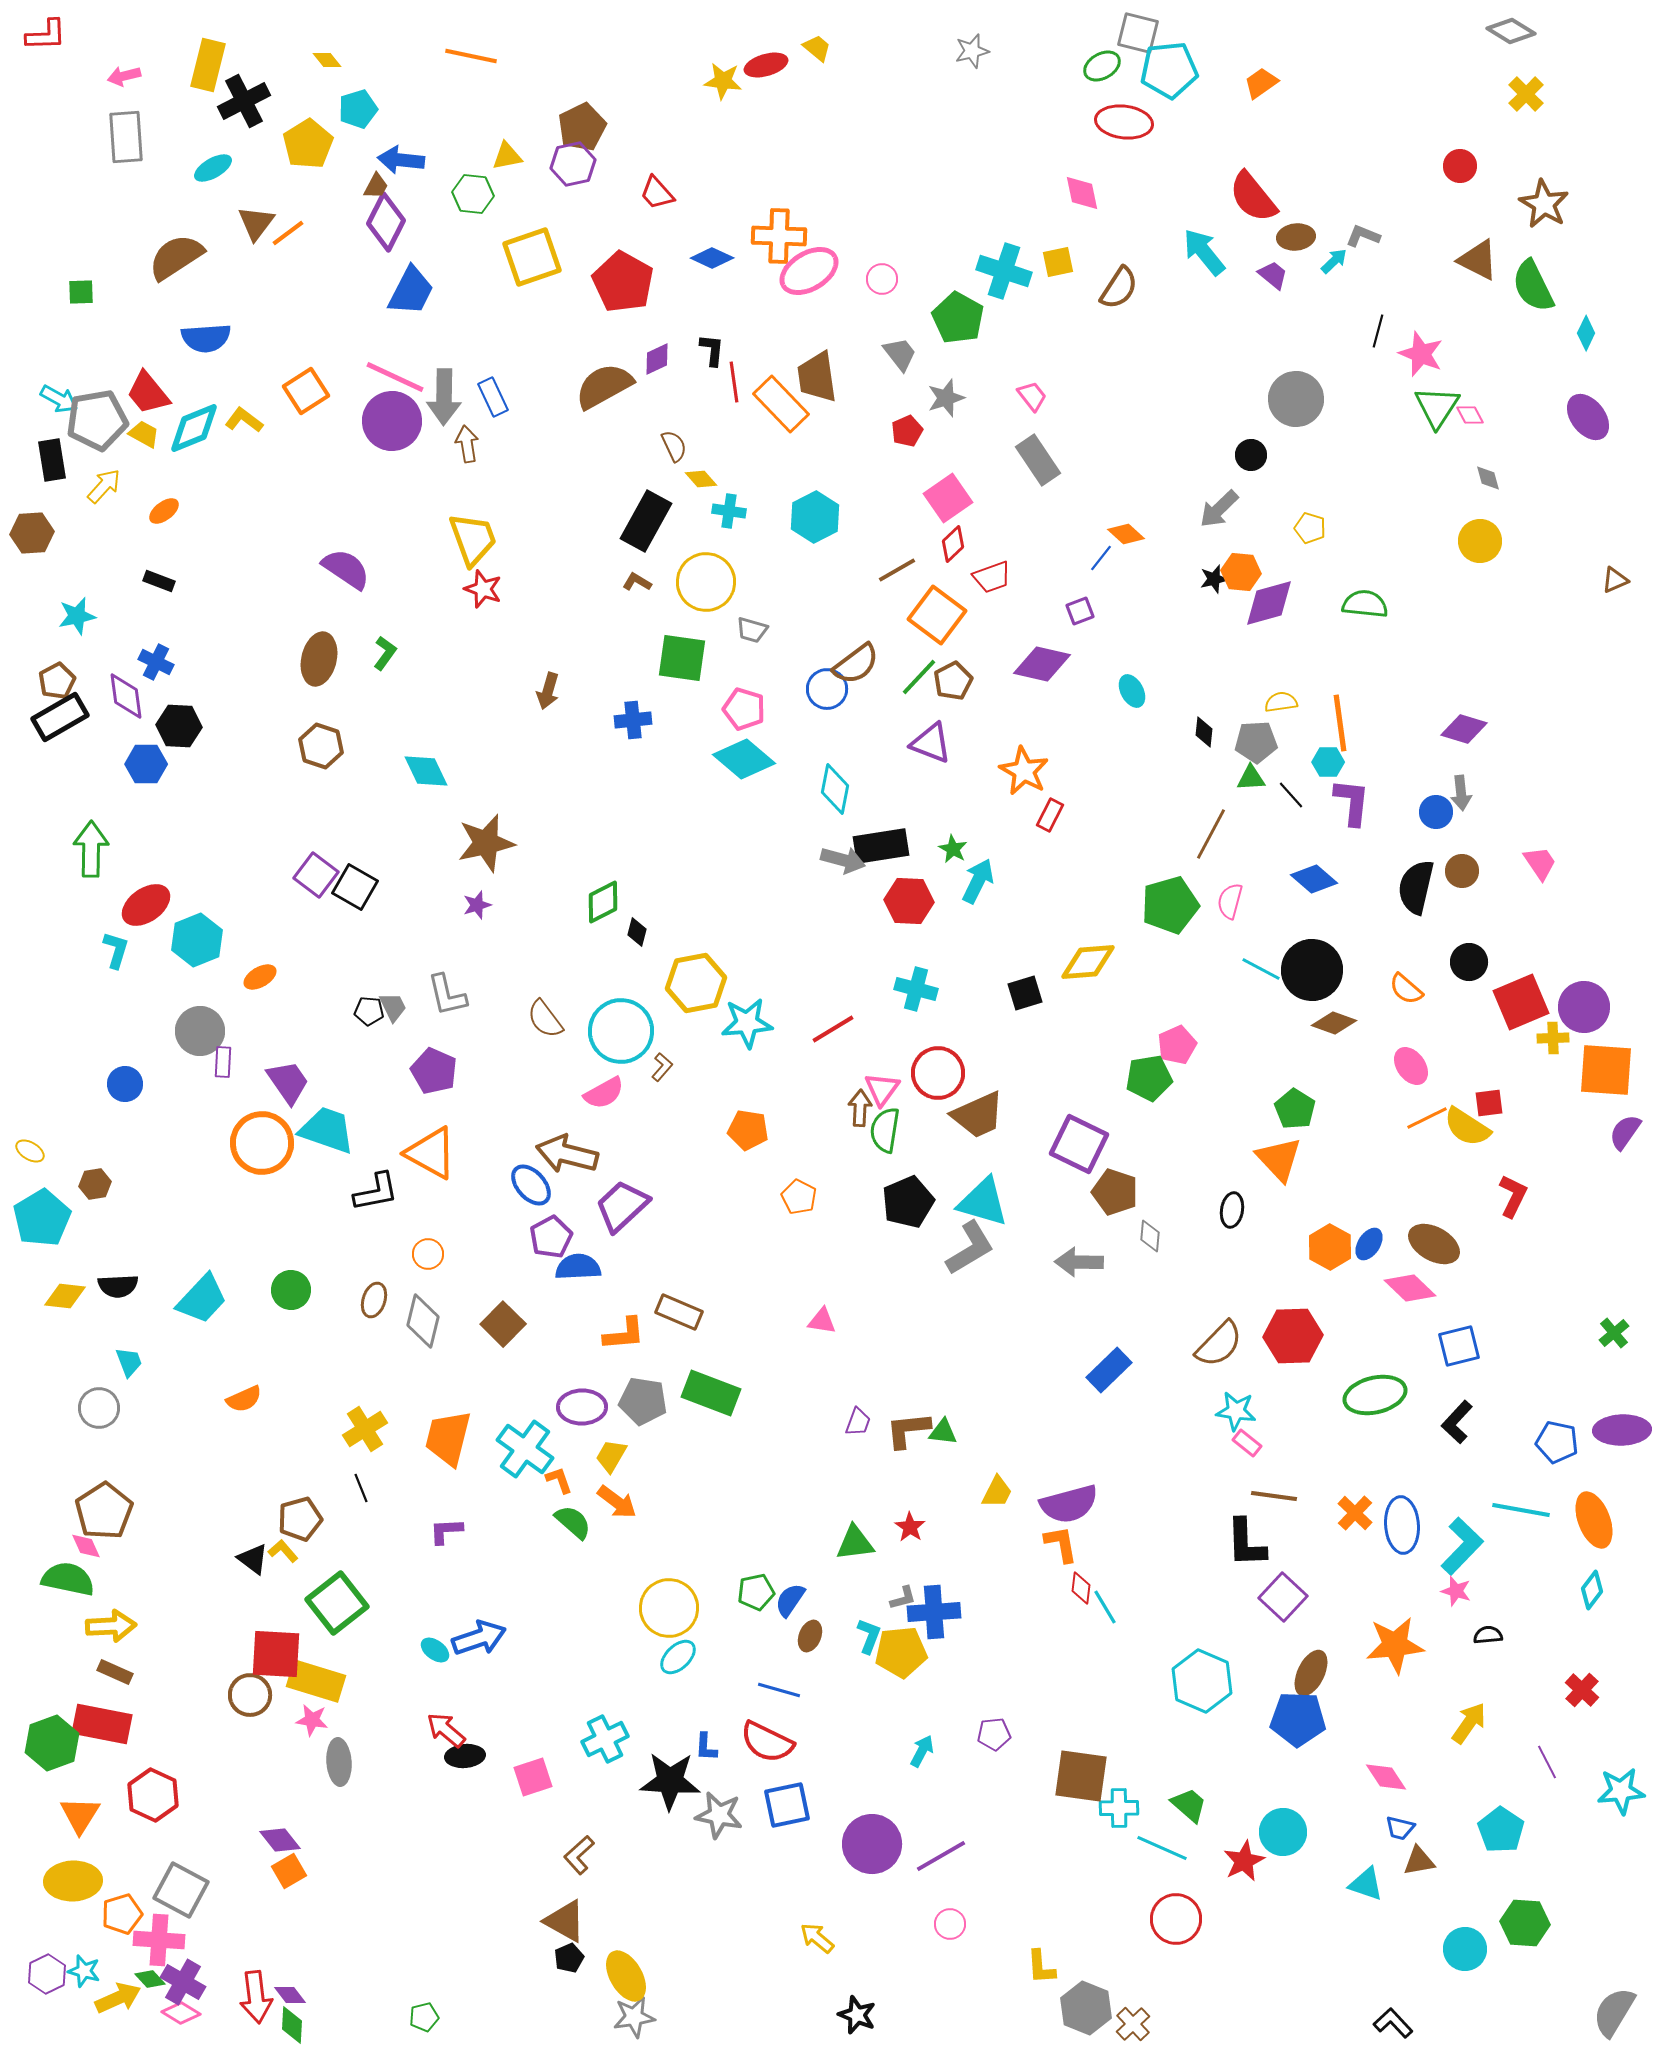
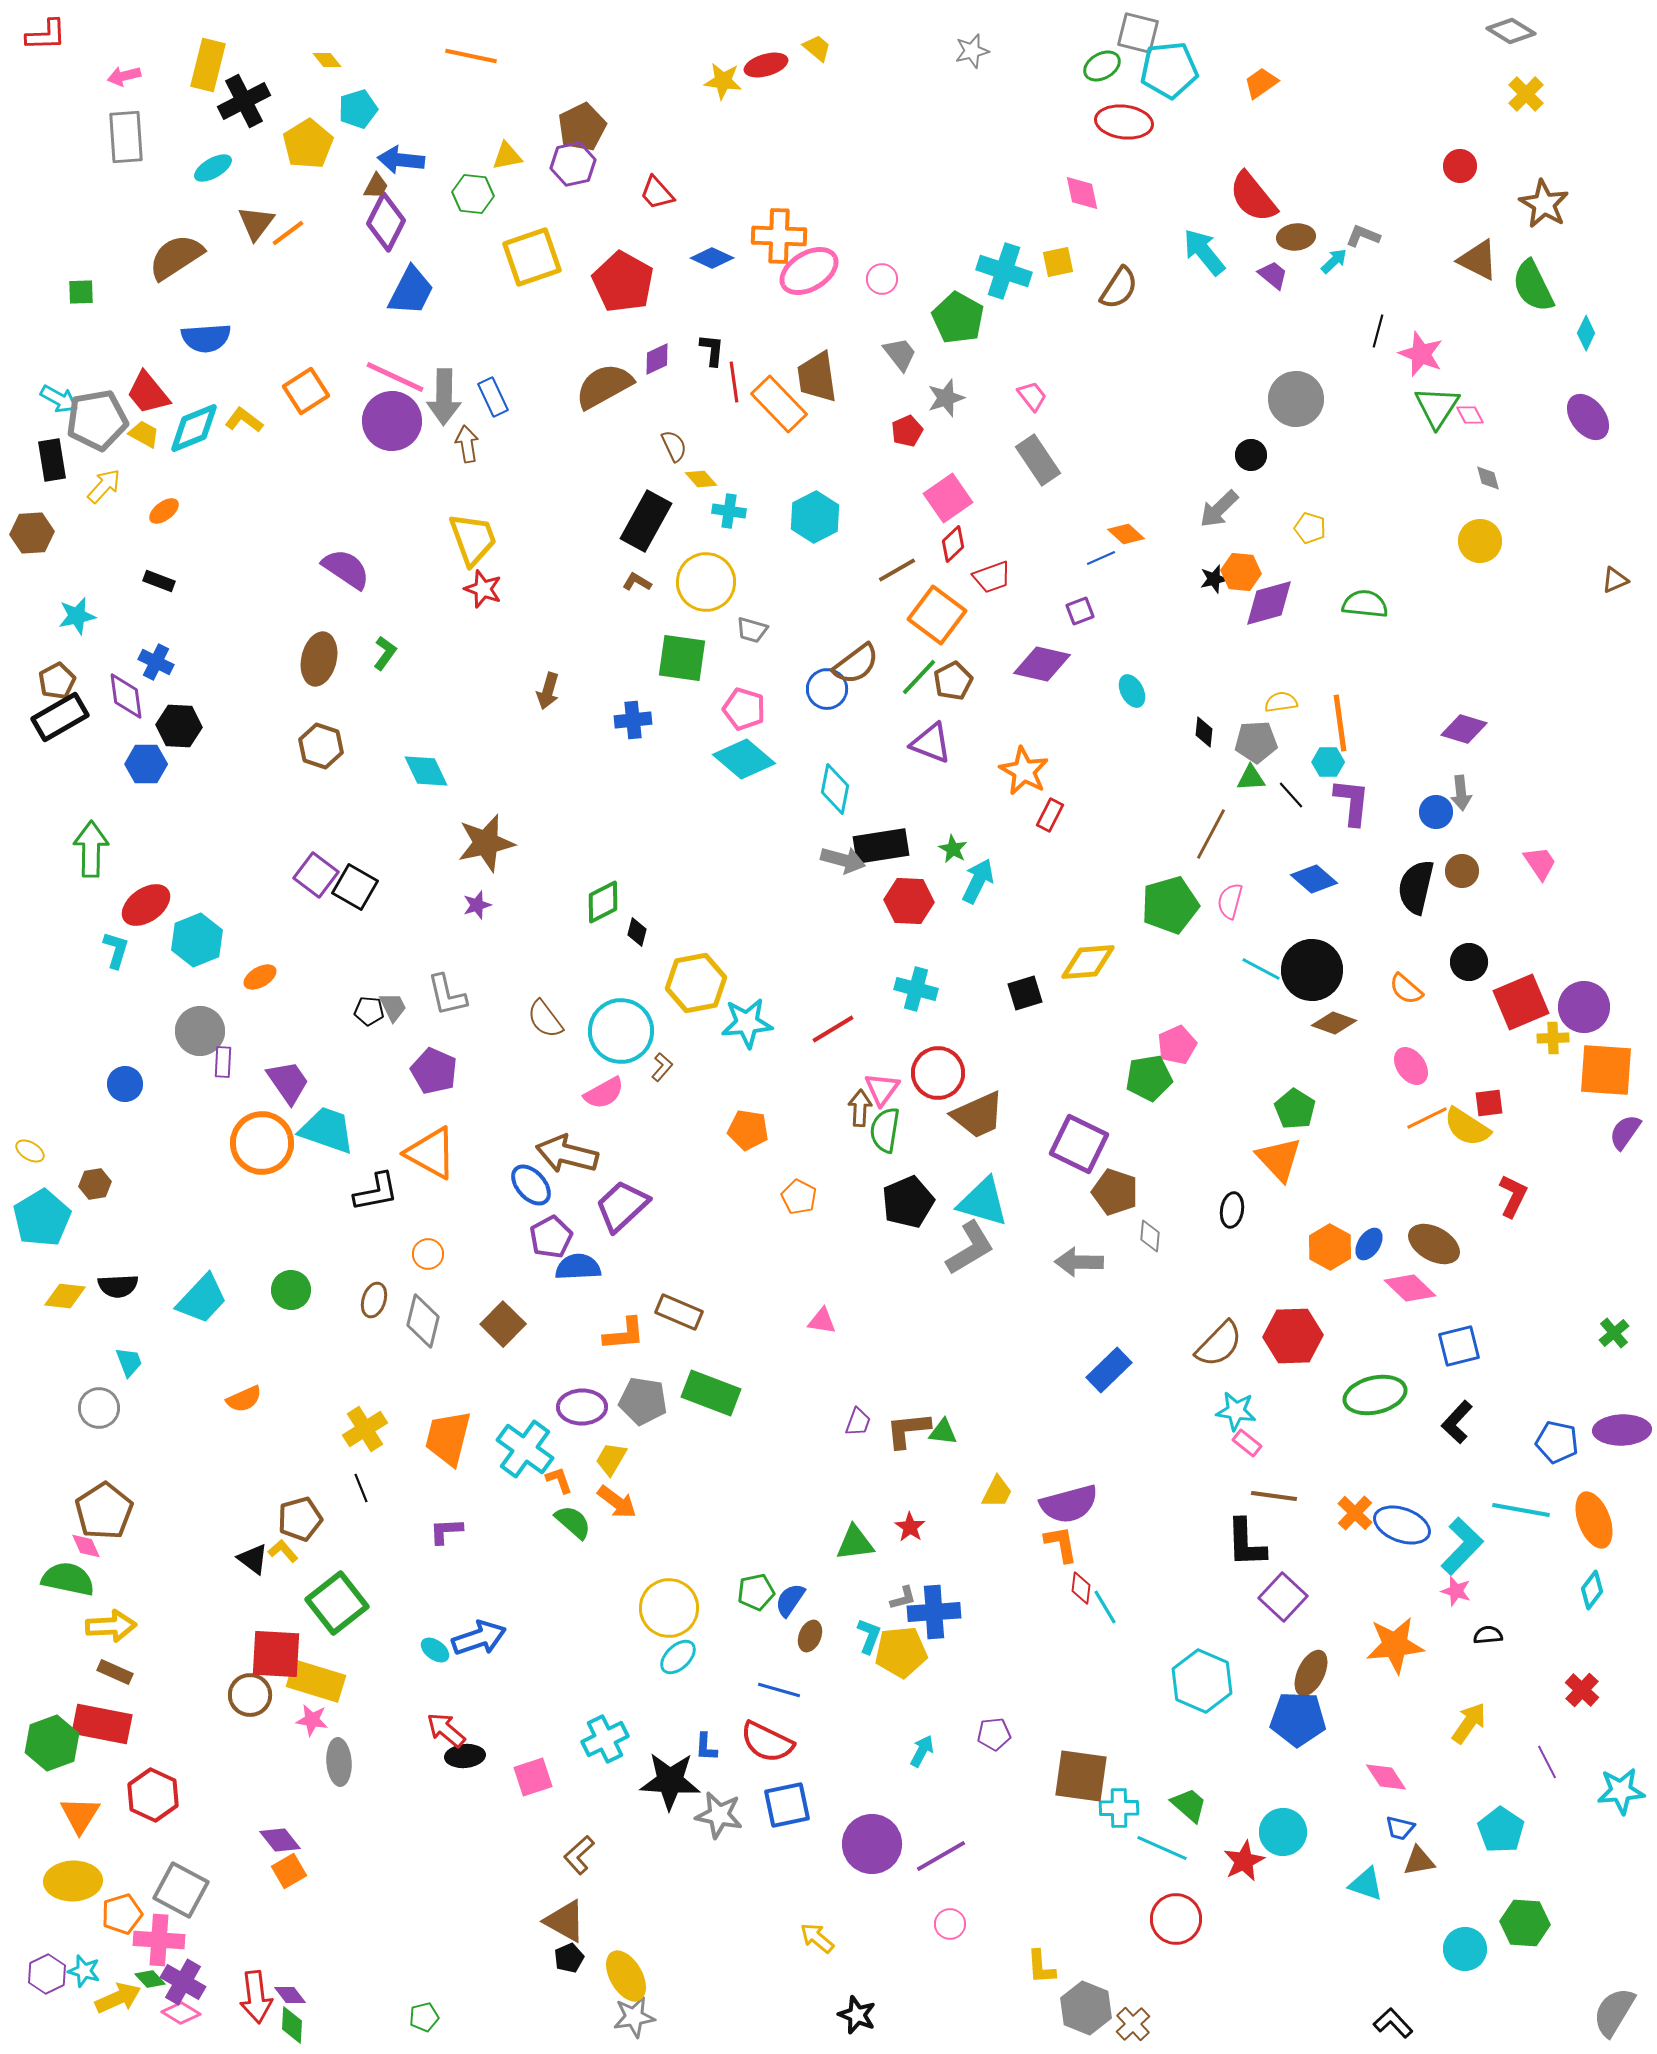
orange rectangle at (781, 404): moved 2 px left
blue line at (1101, 558): rotated 28 degrees clockwise
yellow trapezoid at (611, 1456): moved 3 px down
blue ellipse at (1402, 1525): rotated 66 degrees counterclockwise
